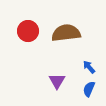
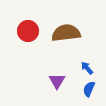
blue arrow: moved 2 px left, 1 px down
